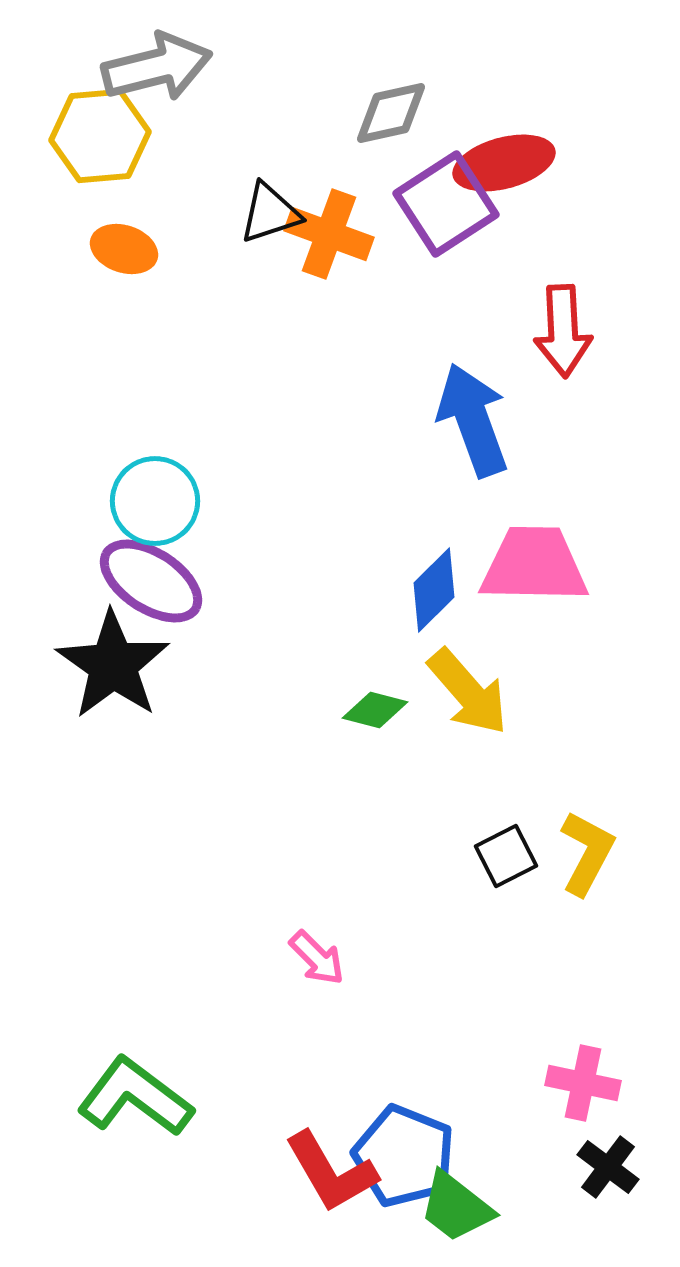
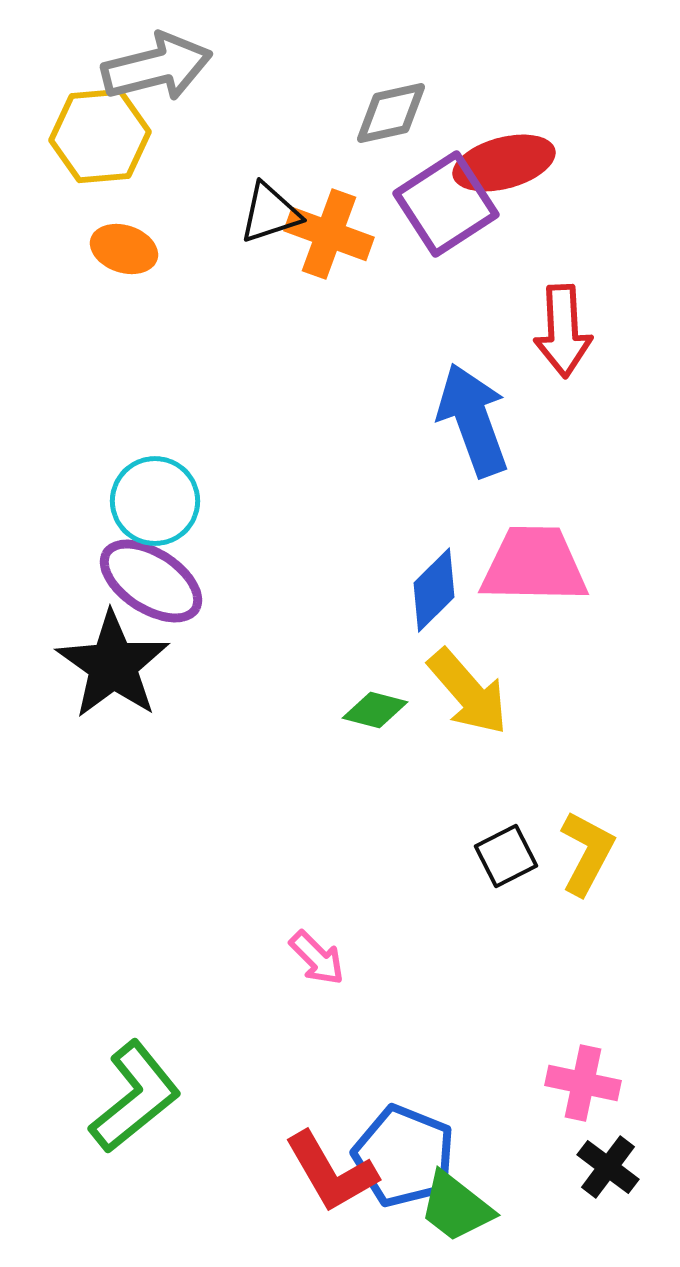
green L-shape: rotated 104 degrees clockwise
